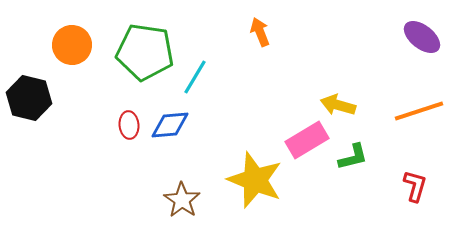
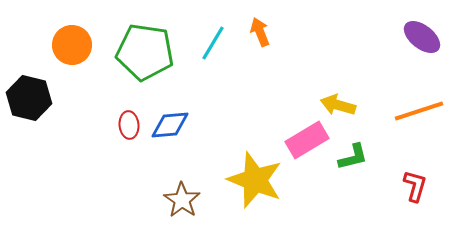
cyan line: moved 18 px right, 34 px up
